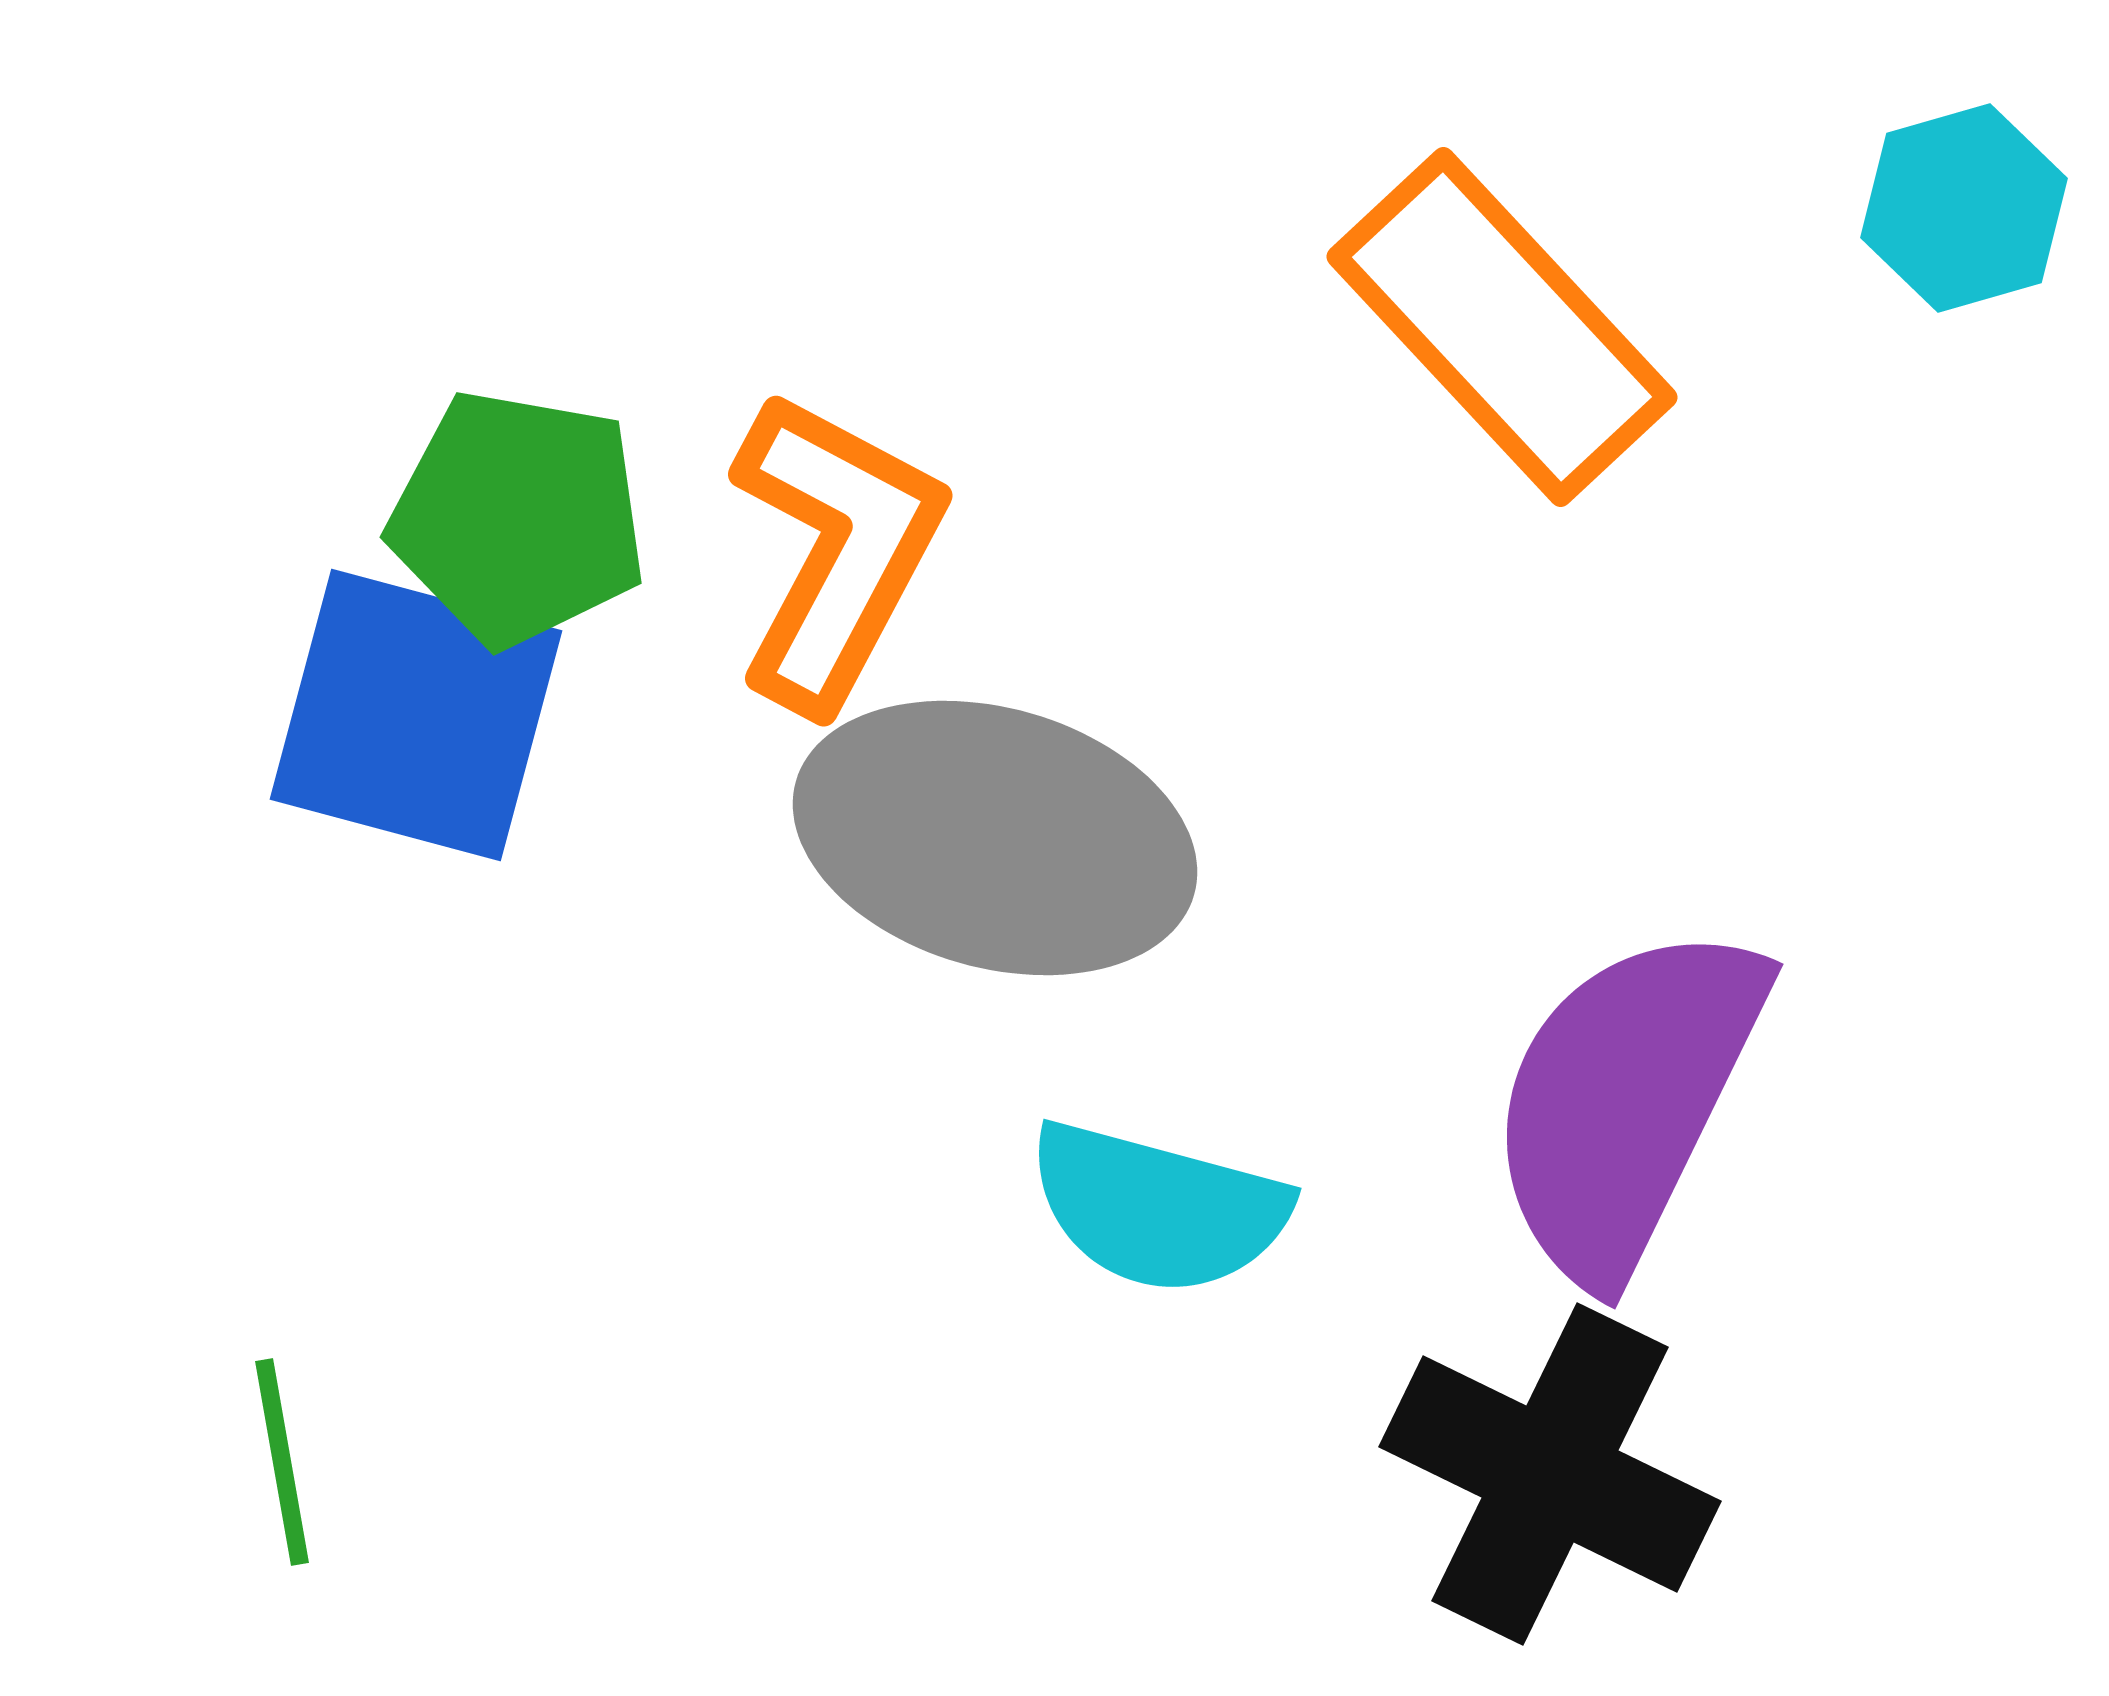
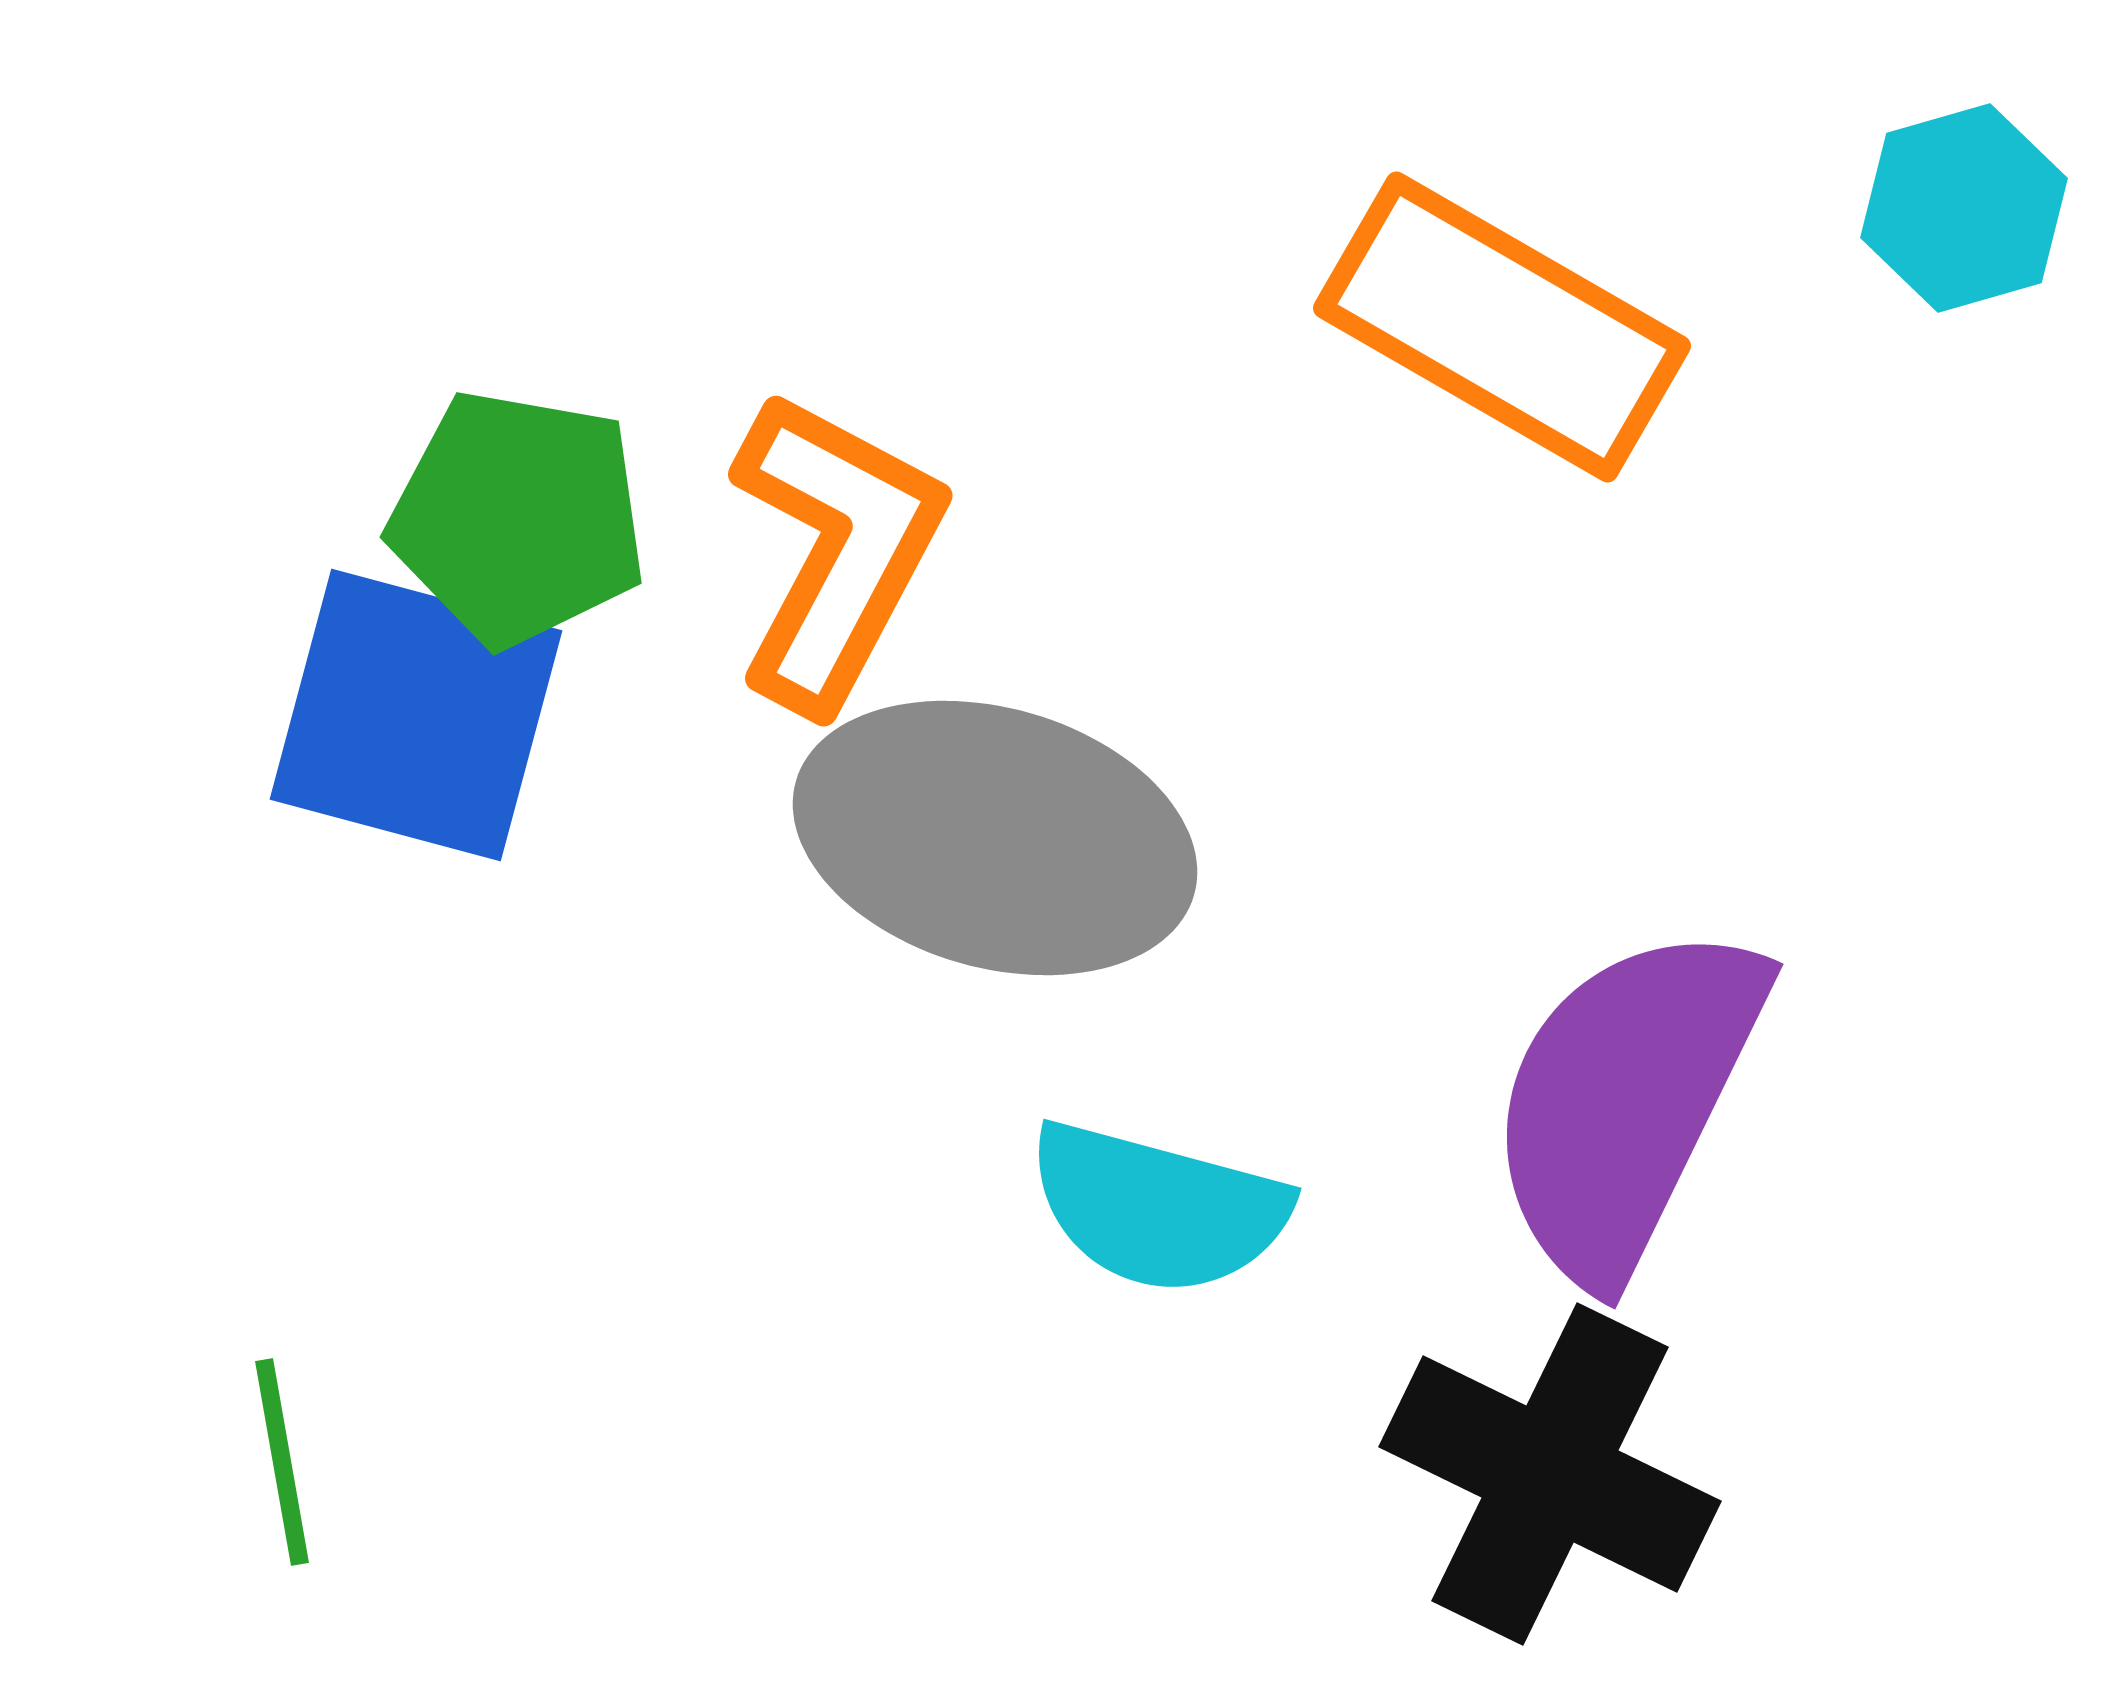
orange rectangle: rotated 17 degrees counterclockwise
